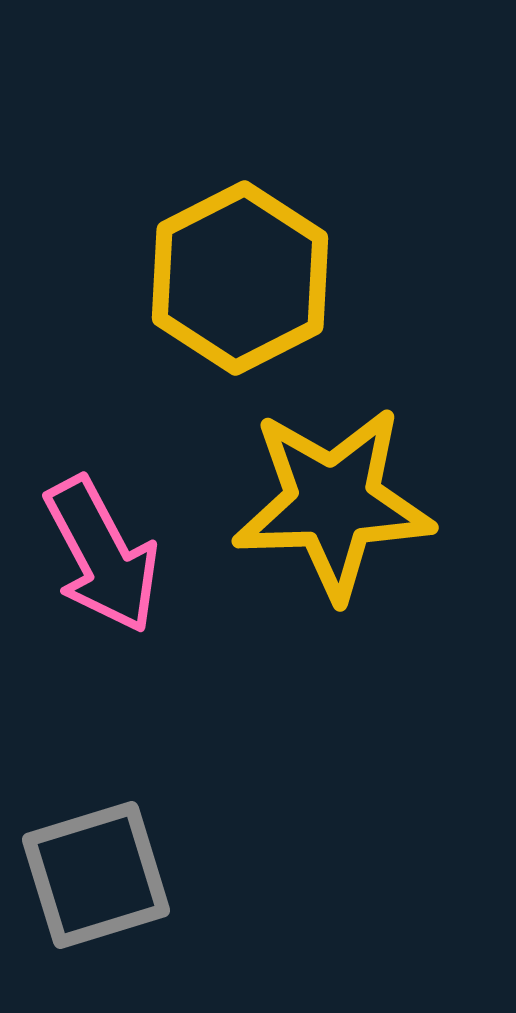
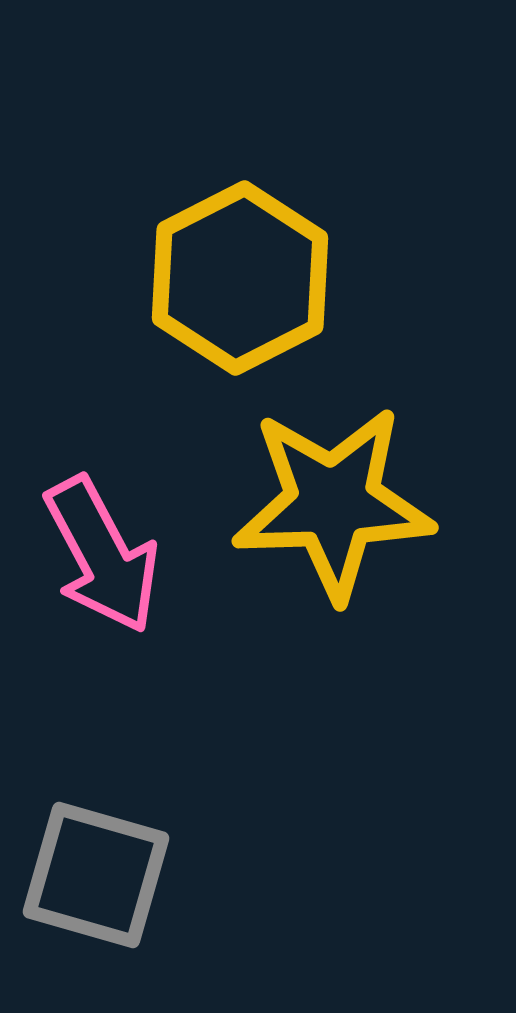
gray square: rotated 33 degrees clockwise
